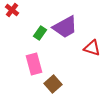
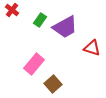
green rectangle: moved 13 px up
pink rectangle: rotated 55 degrees clockwise
